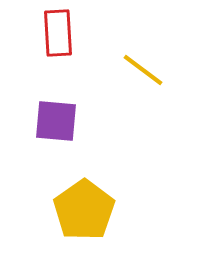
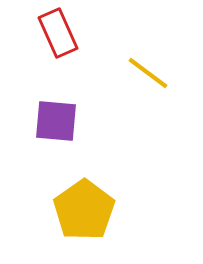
red rectangle: rotated 21 degrees counterclockwise
yellow line: moved 5 px right, 3 px down
